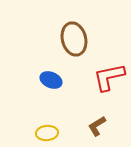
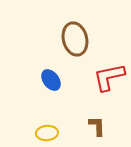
brown ellipse: moved 1 px right
blue ellipse: rotated 30 degrees clockwise
brown L-shape: rotated 120 degrees clockwise
